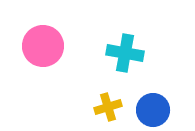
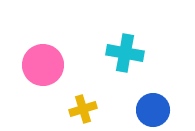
pink circle: moved 19 px down
yellow cross: moved 25 px left, 2 px down
